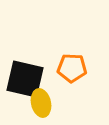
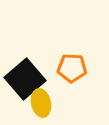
black square: rotated 36 degrees clockwise
